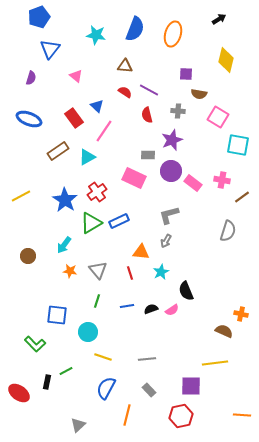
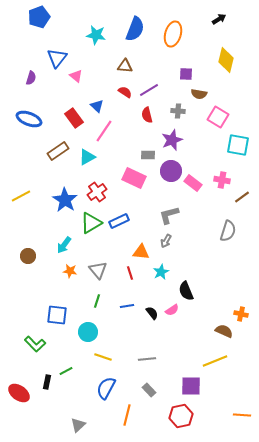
blue triangle at (50, 49): moved 7 px right, 9 px down
purple line at (149, 90): rotated 60 degrees counterclockwise
black semicircle at (151, 309): moved 1 px right, 4 px down; rotated 72 degrees clockwise
yellow line at (215, 363): moved 2 px up; rotated 15 degrees counterclockwise
